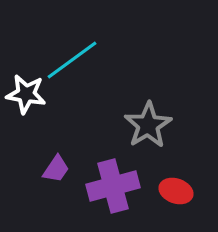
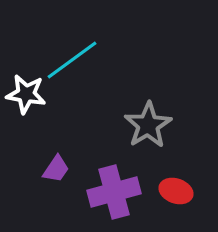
purple cross: moved 1 px right, 6 px down
